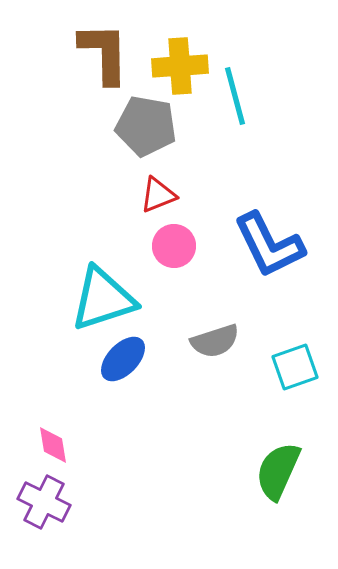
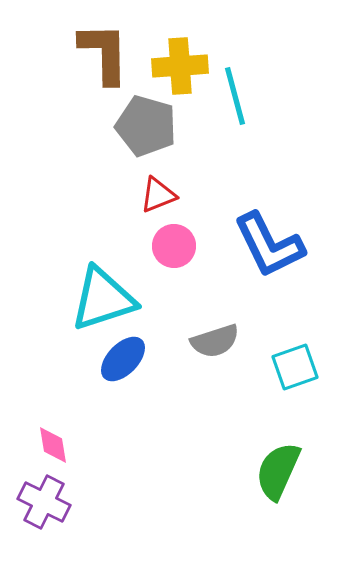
gray pentagon: rotated 6 degrees clockwise
